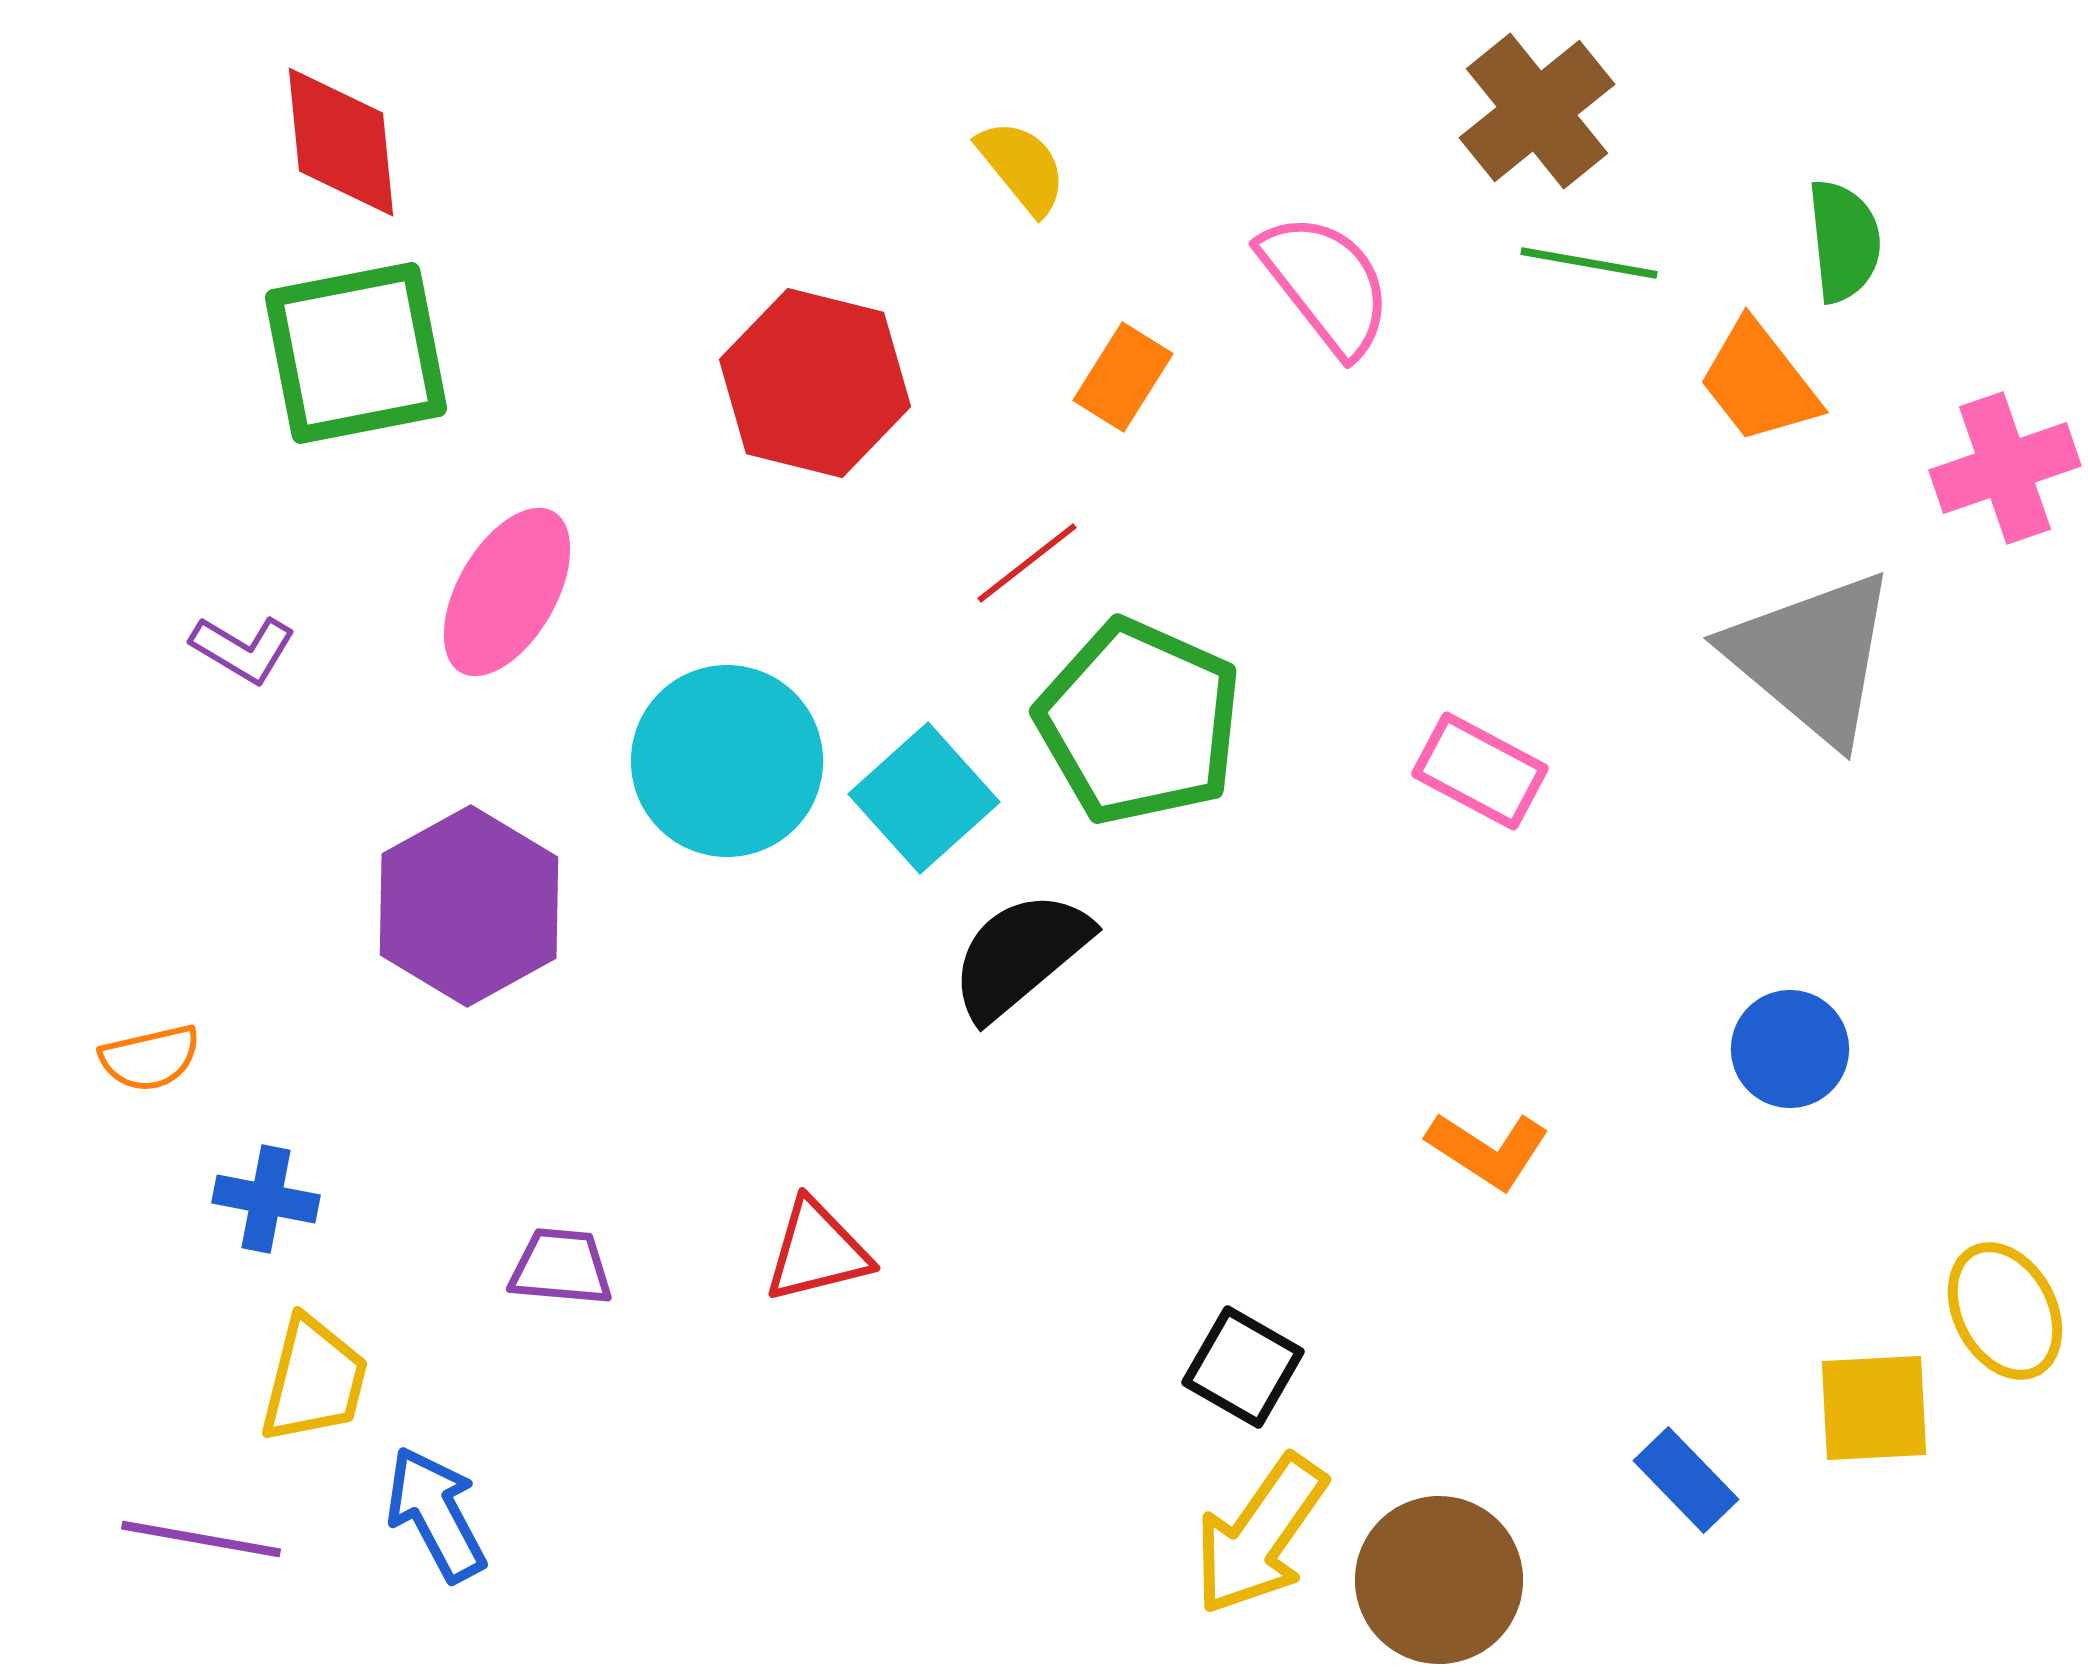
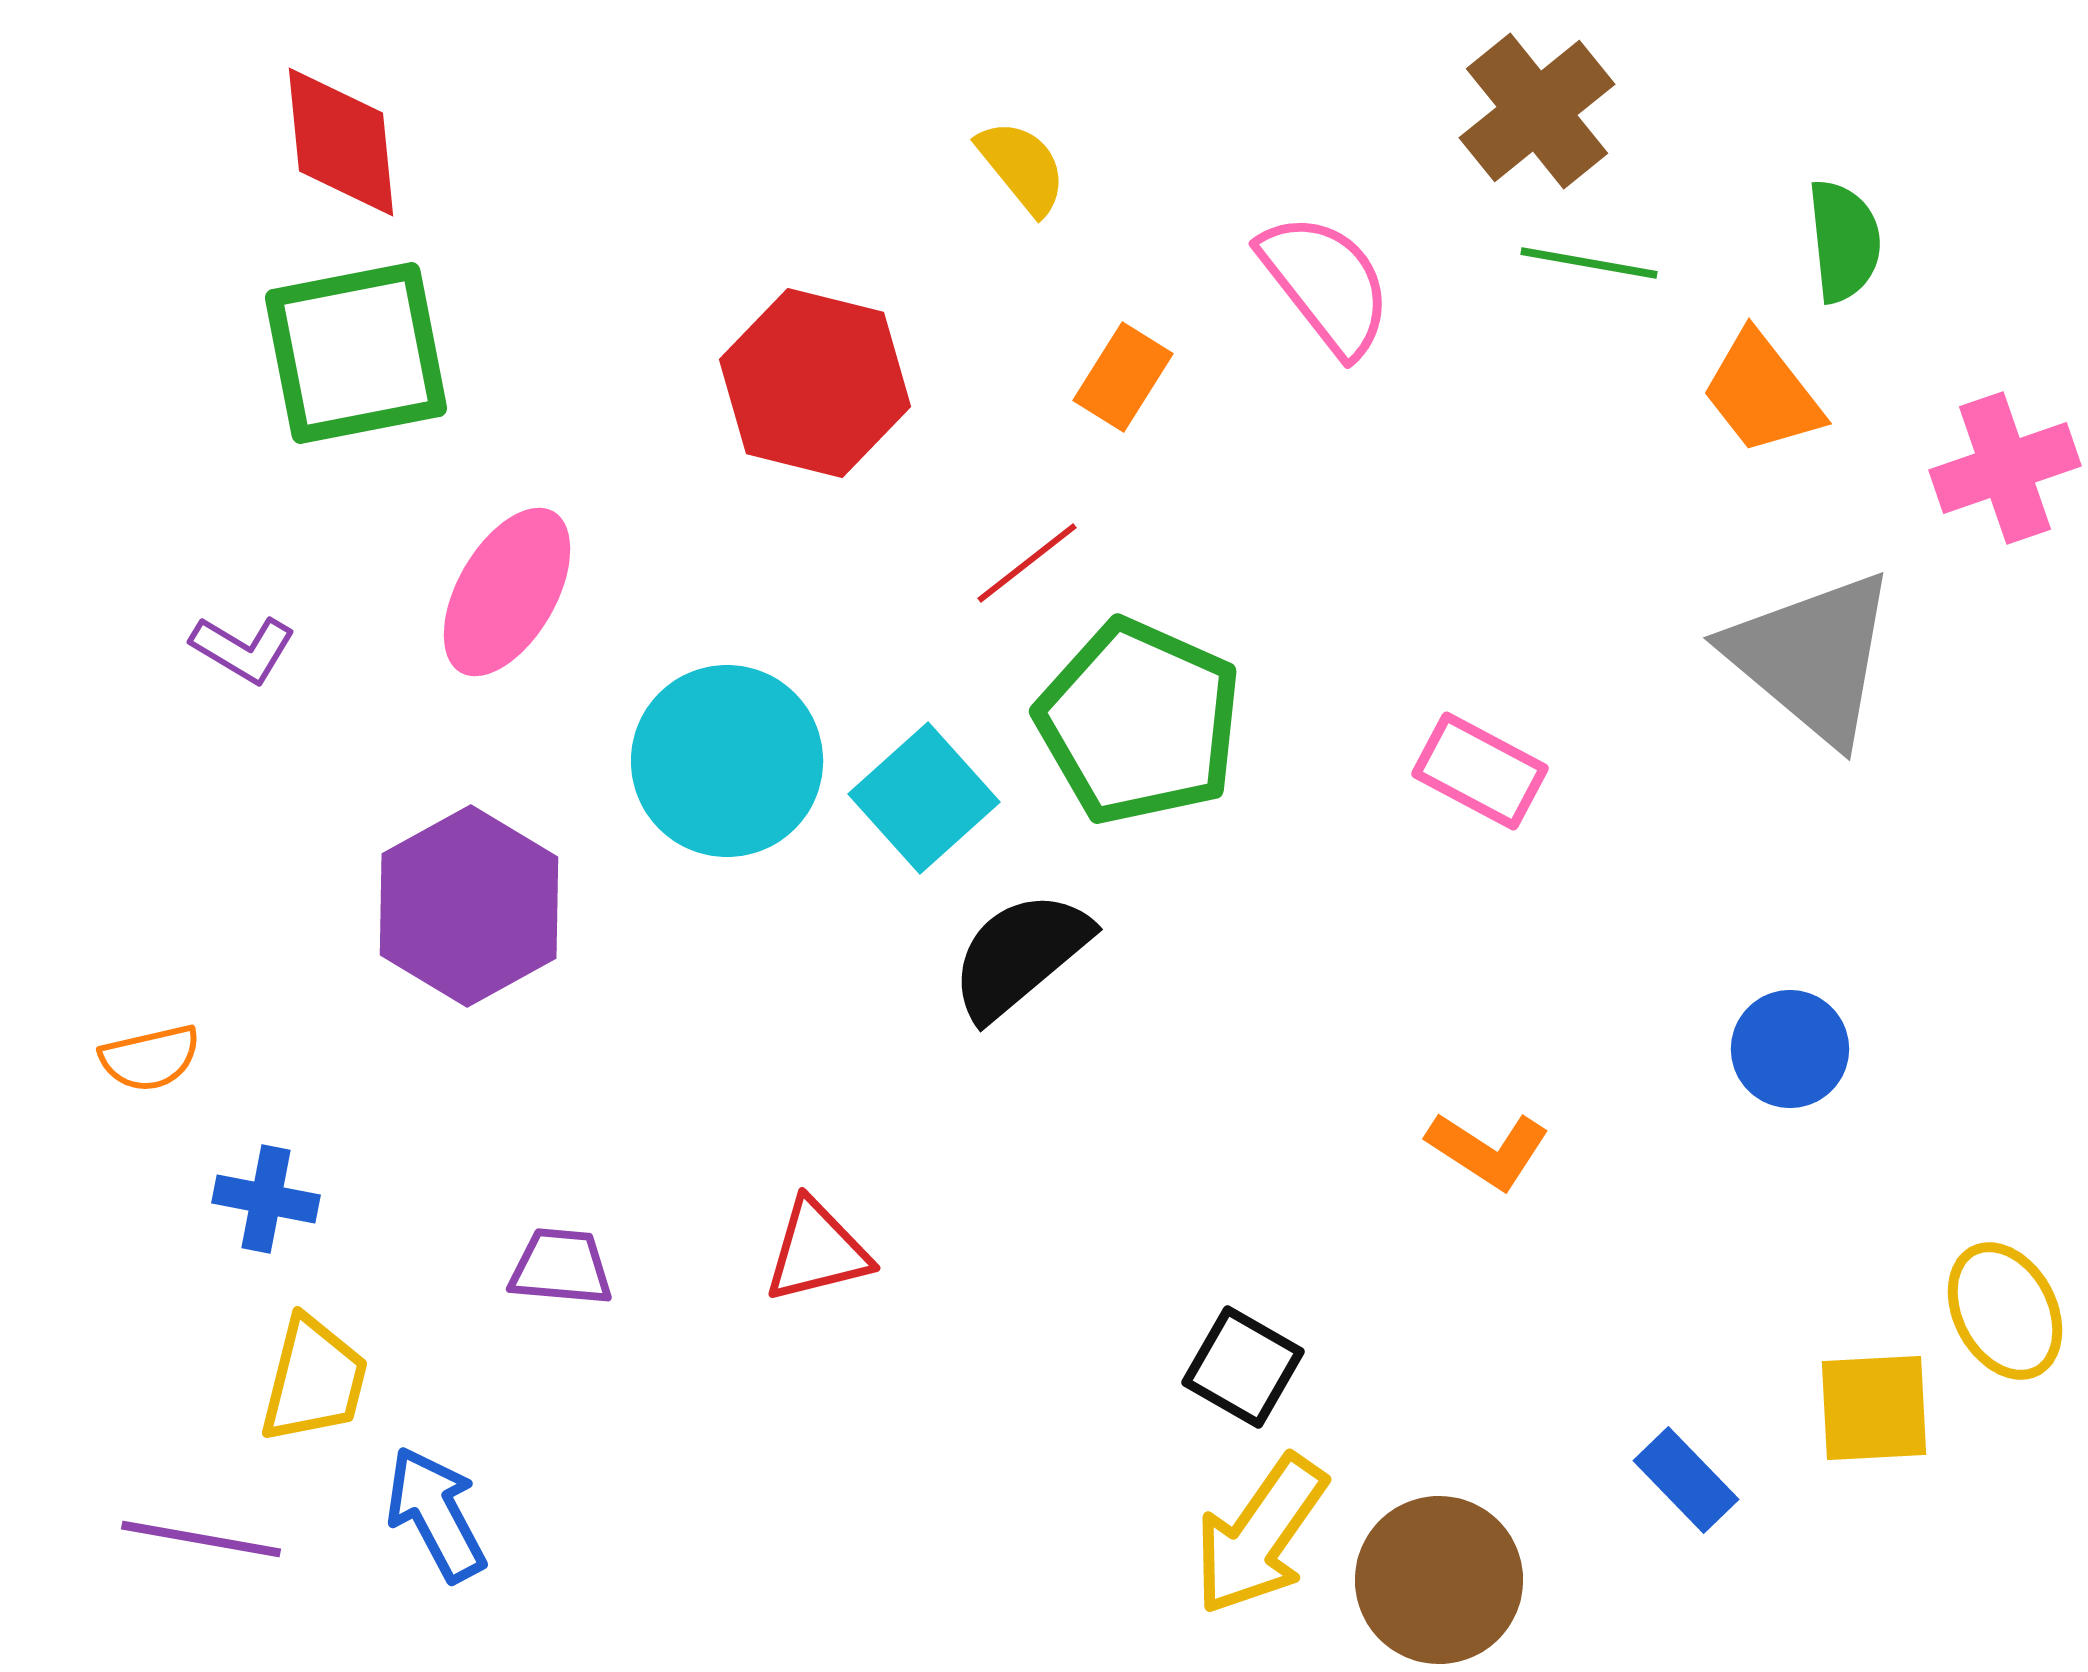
orange trapezoid: moved 3 px right, 11 px down
